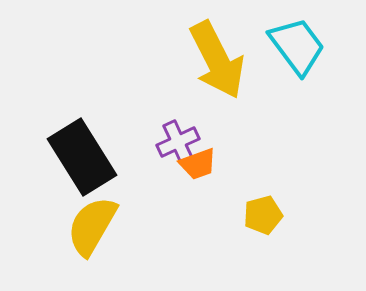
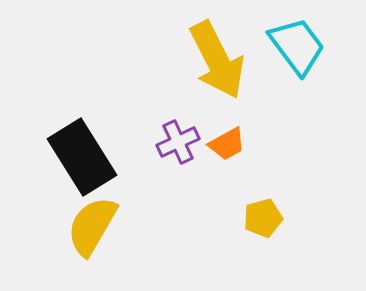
orange trapezoid: moved 29 px right, 20 px up; rotated 9 degrees counterclockwise
yellow pentagon: moved 3 px down
